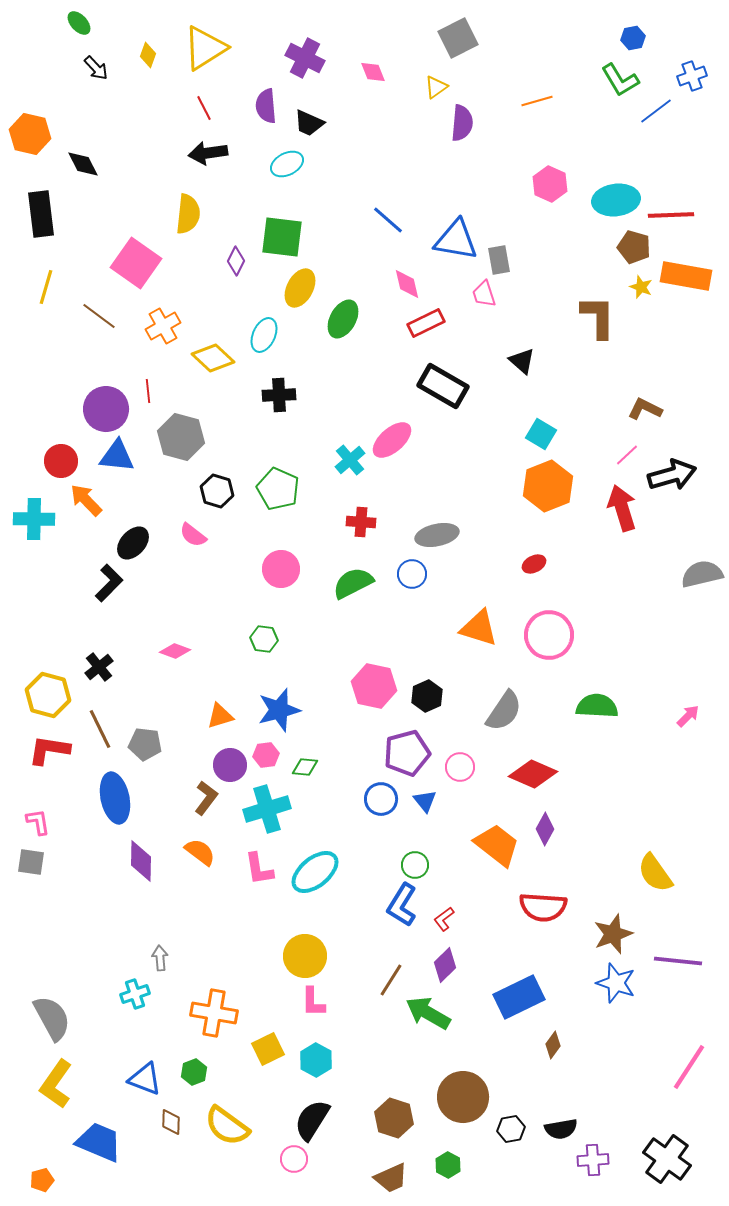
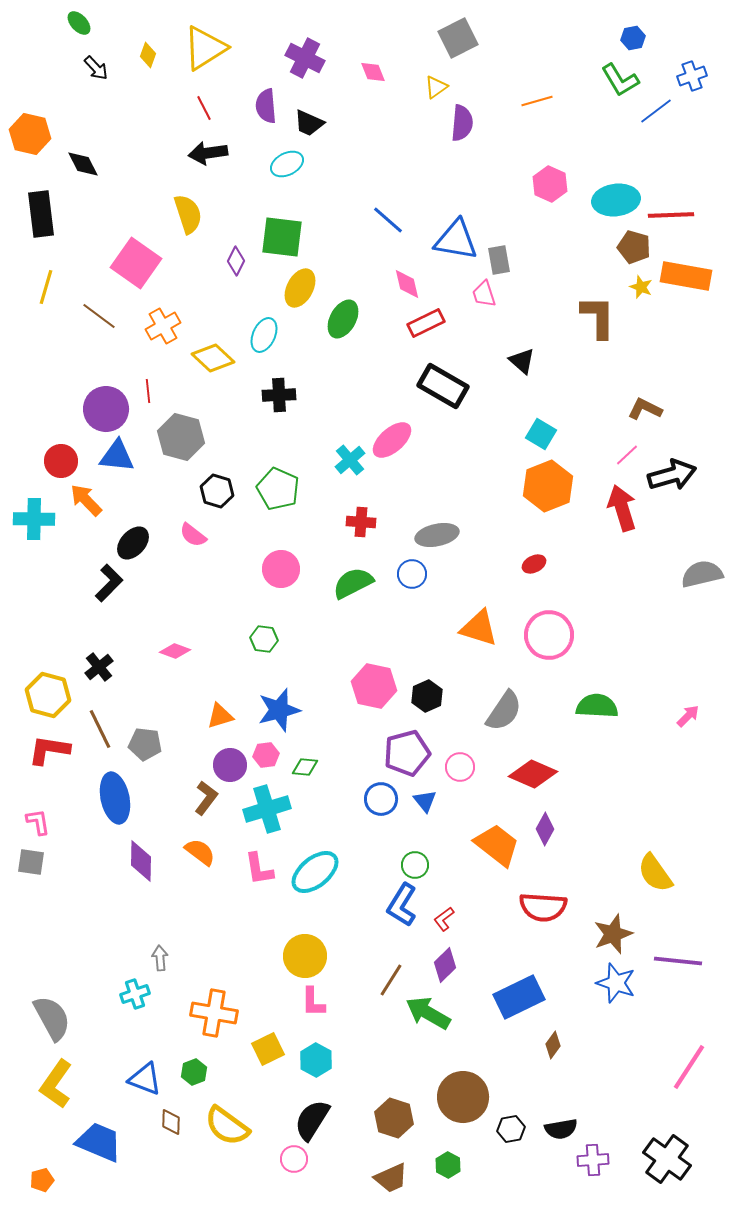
yellow semicircle at (188, 214): rotated 24 degrees counterclockwise
